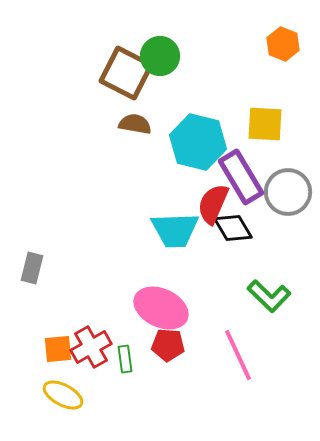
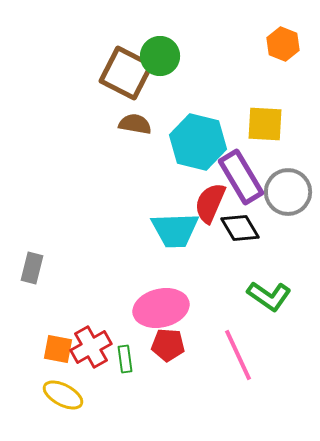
red semicircle: moved 3 px left, 1 px up
black diamond: moved 7 px right
green L-shape: rotated 9 degrees counterclockwise
pink ellipse: rotated 38 degrees counterclockwise
orange square: rotated 16 degrees clockwise
